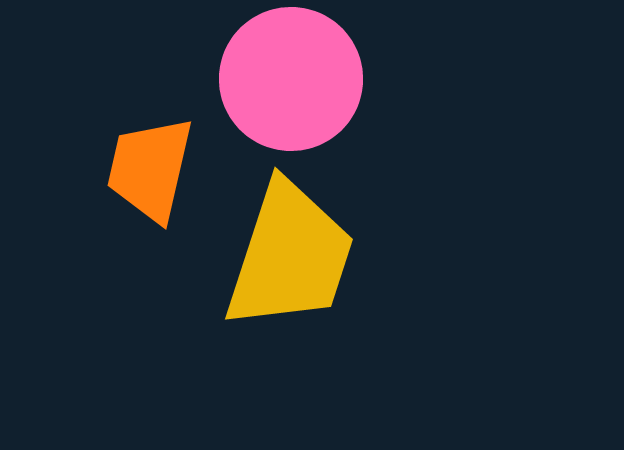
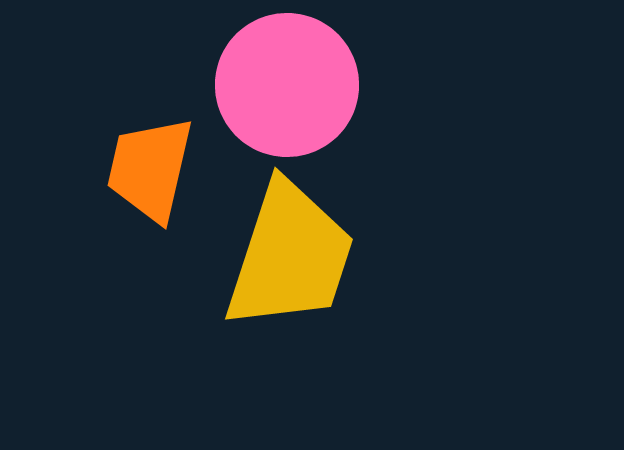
pink circle: moved 4 px left, 6 px down
